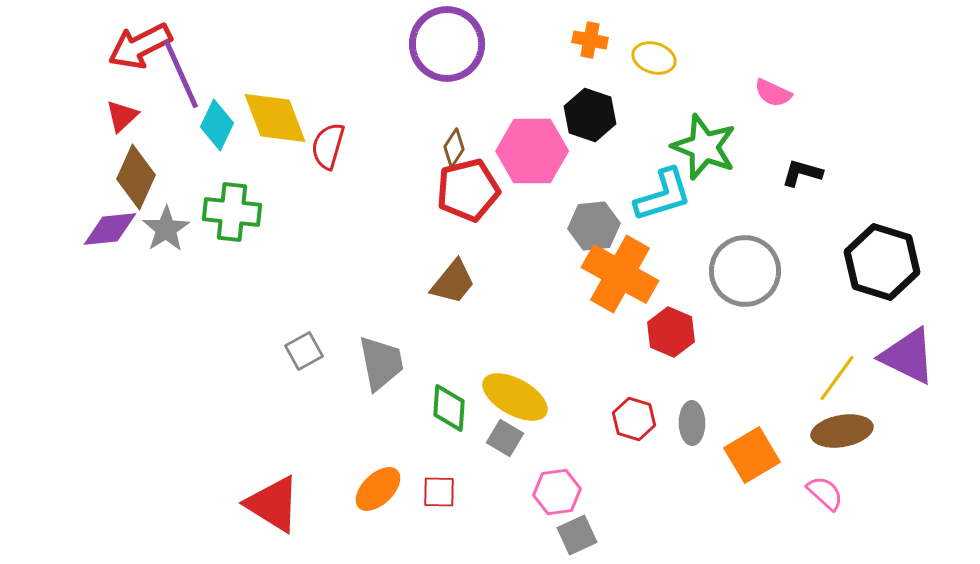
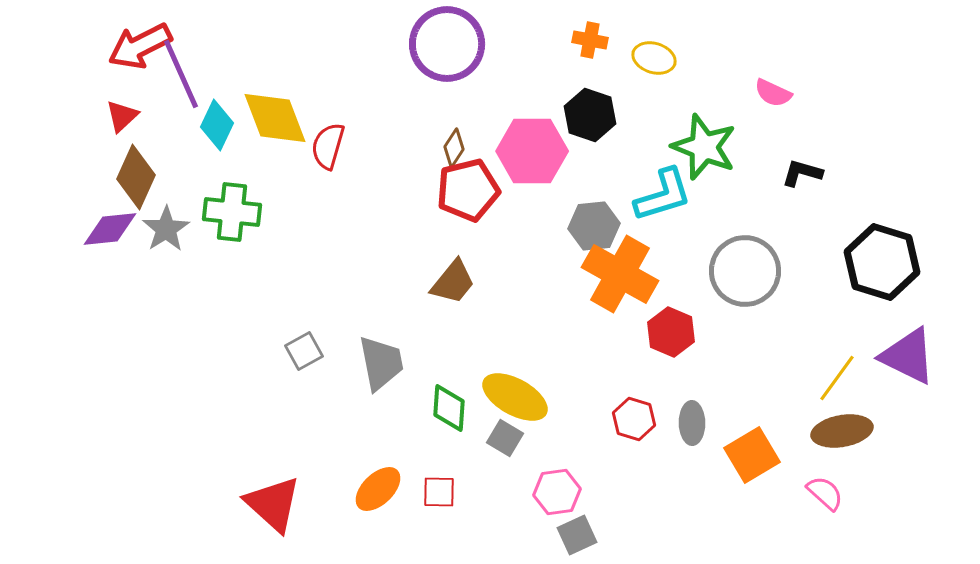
red triangle at (273, 504): rotated 10 degrees clockwise
